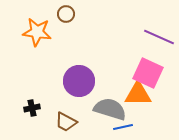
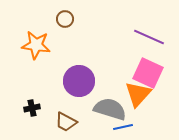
brown circle: moved 1 px left, 5 px down
orange star: moved 1 px left, 13 px down
purple line: moved 10 px left
orange triangle: rotated 48 degrees counterclockwise
